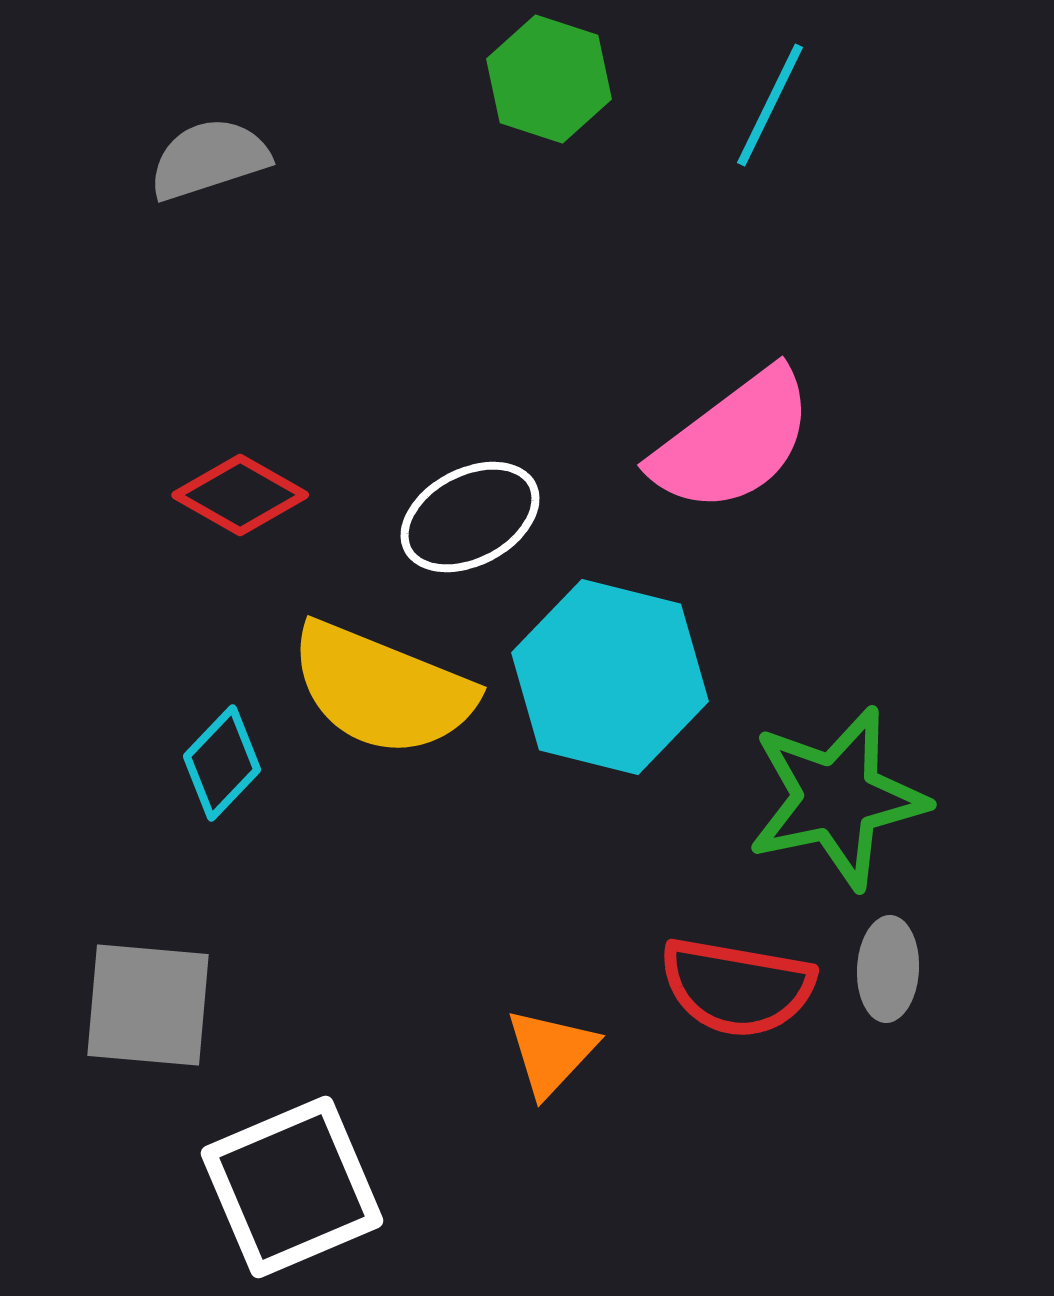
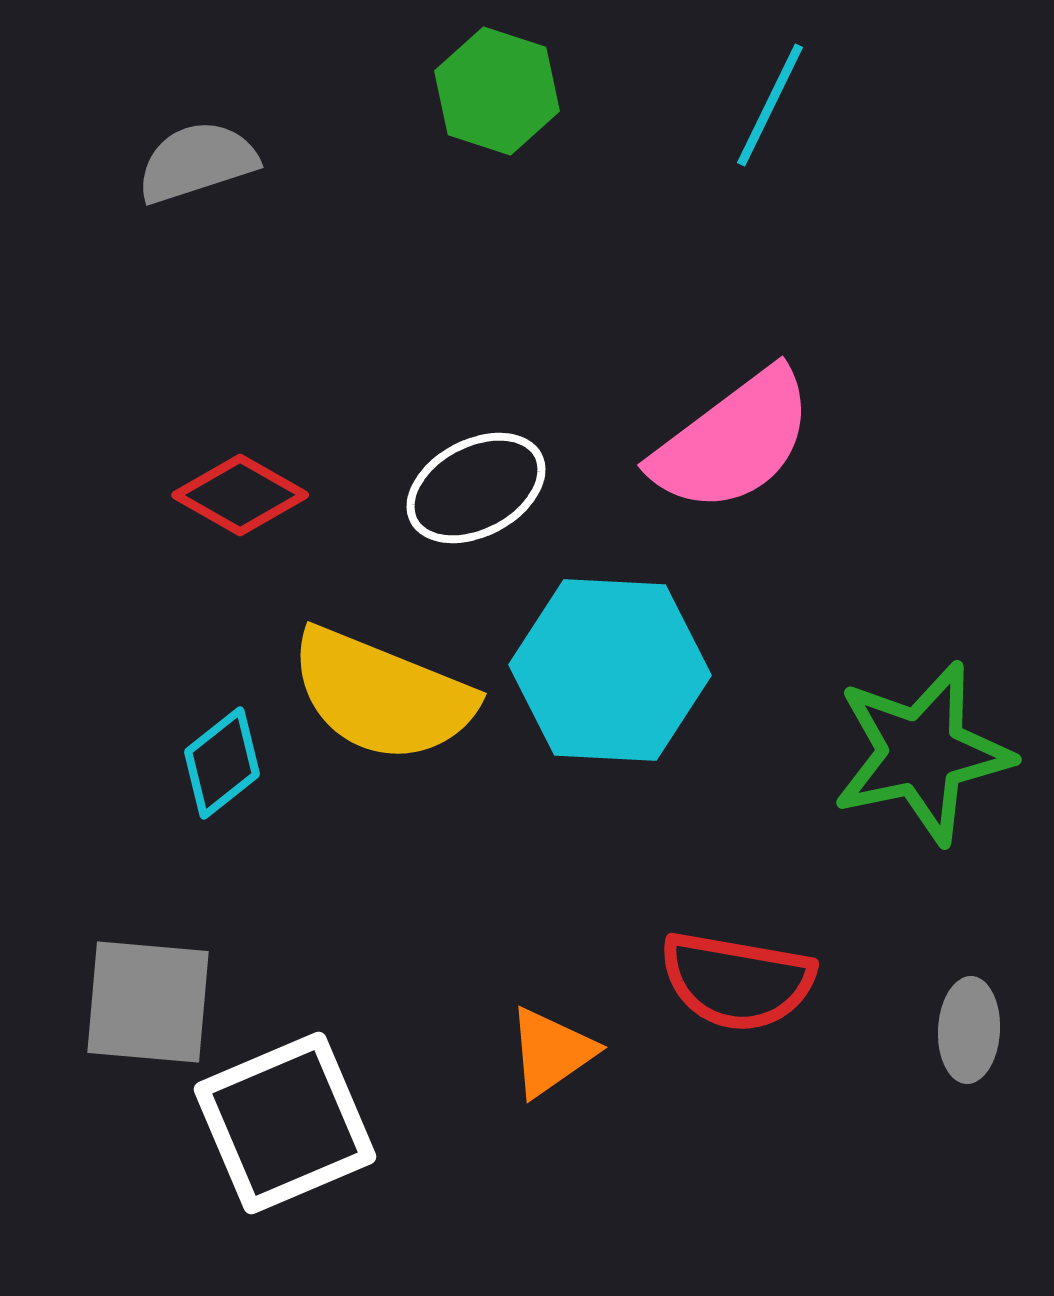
green hexagon: moved 52 px left, 12 px down
gray semicircle: moved 12 px left, 3 px down
white ellipse: moved 6 px right, 29 px up
cyan hexagon: moved 7 px up; rotated 11 degrees counterclockwise
yellow semicircle: moved 6 px down
cyan diamond: rotated 8 degrees clockwise
green star: moved 85 px right, 45 px up
gray ellipse: moved 81 px right, 61 px down
red semicircle: moved 6 px up
gray square: moved 3 px up
orange triangle: rotated 12 degrees clockwise
white square: moved 7 px left, 64 px up
